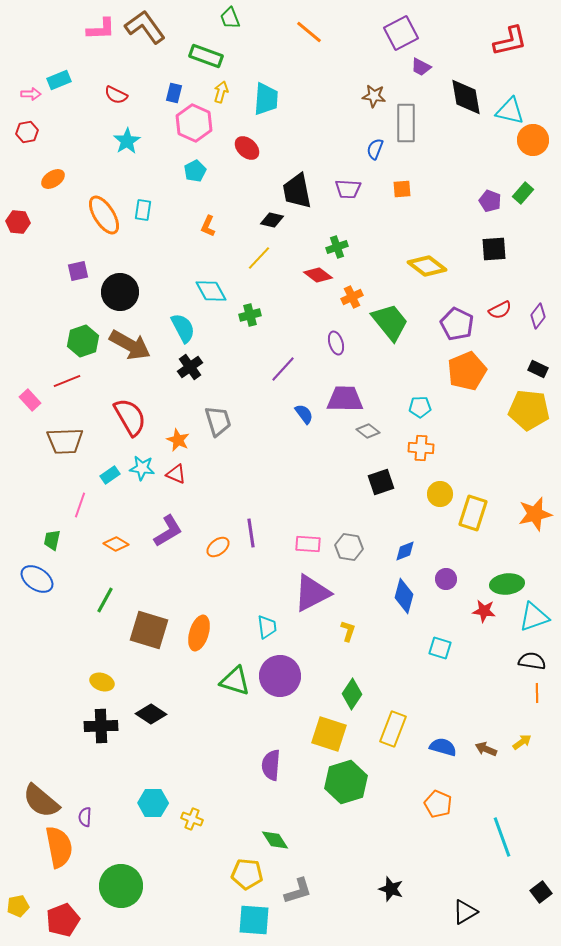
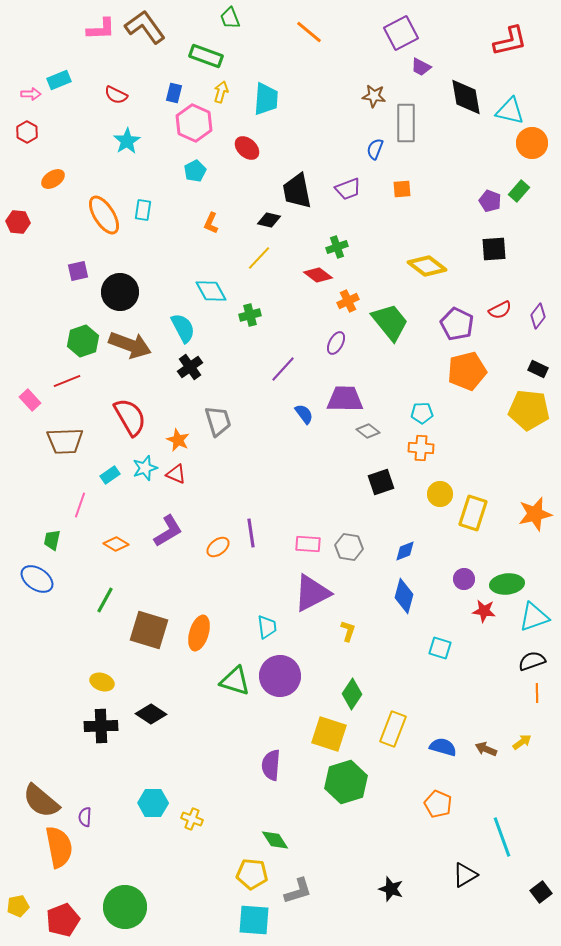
red hexagon at (27, 132): rotated 20 degrees counterclockwise
orange circle at (533, 140): moved 1 px left, 3 px down
purple trapezoid at (348, 189): rotated 24 degrees counterclockwise
green rectangle at (523, 193): moved 4 px left, 2 px up
black diamond at (272, 220): moved 3 px left
orange L-shape at (208, 226): moved 3 px right, 3 px up
orange cross at (352, 297): moved 4 px left, 4 px down
purple ellipse at (336, 343): rotated 45 degrees clockwise
brown arrow at (130, 345): rotated 9 degrees counterclockwise
orange pentagon at (467, 371): rotated 9 degrees clockwise
cyan pentagon at (420, 407): moved 2 px right, 6 px down
cyan star at (142, 468): moved 3 px right; rotated 25 degrees counterclockwise
purple circle at (446, 579): moved 18 px right
black semicircle at (532, 661): rotated 28 degrees counterclockwise
yellow pentagon at (247, 874): moved 5 px right
green circle at (121, 886): moved 4 px right, 21 px down
black triangle at (465, 912): moved 37 px up
